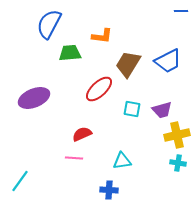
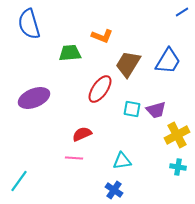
blue line: moved 1 px right, 1 px down; rotated 32 degrees counterclockwise
blue semicircle: moved 20 px left; rotated 44 degrees counterclockwise
orange L-shape: rotated 15 degrees clockwise
blue trapezoid: rotated 32 degrees counterclockwise
red ellipse: moved 1 px right; rotated 12 degrees counterclockwise
purple trapezoid: moved 6 px left
yellow cross: rotated 15 degrees counterclockwise
cyan cross: moved 4 px down
cyan line: moved 1 px left
blue cross: moved 5 px right; rotated 30 degrees clockwise
